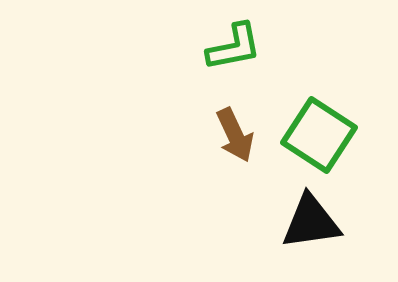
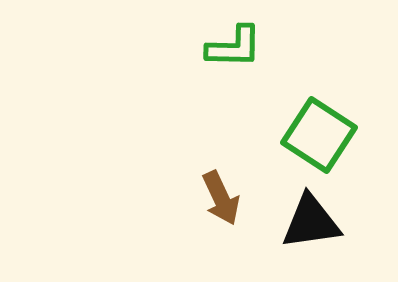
green L-shape: rotated 12 degrees clockwise
brown arrow: moved 14 px left, 63 px down
